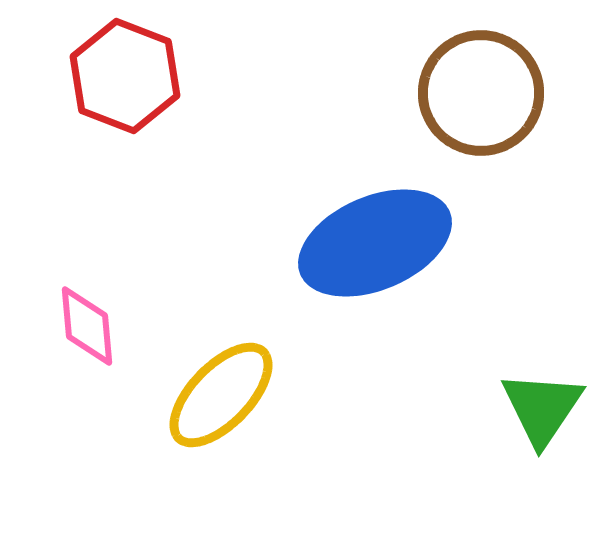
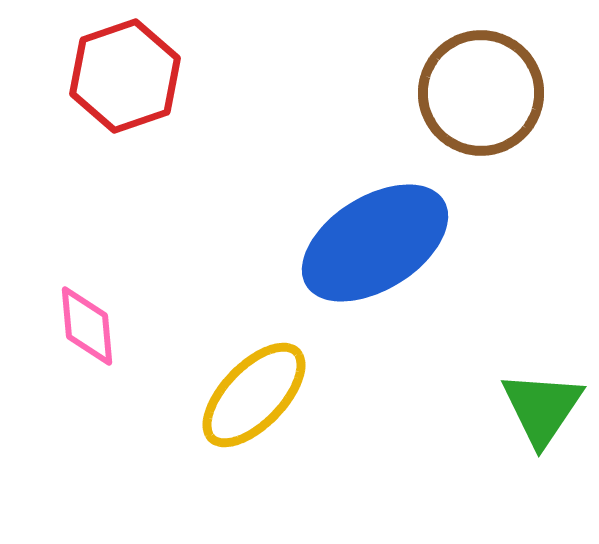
red hexagon: rotated 20 degrees clockwise
blue ellipse: rotated 9 degrees counterclockwise
yellow ellipse: moved 33 px right
